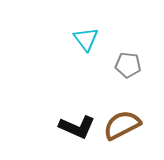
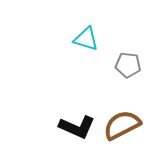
cyan triangle: rotated 36 degrees counterclockwise
